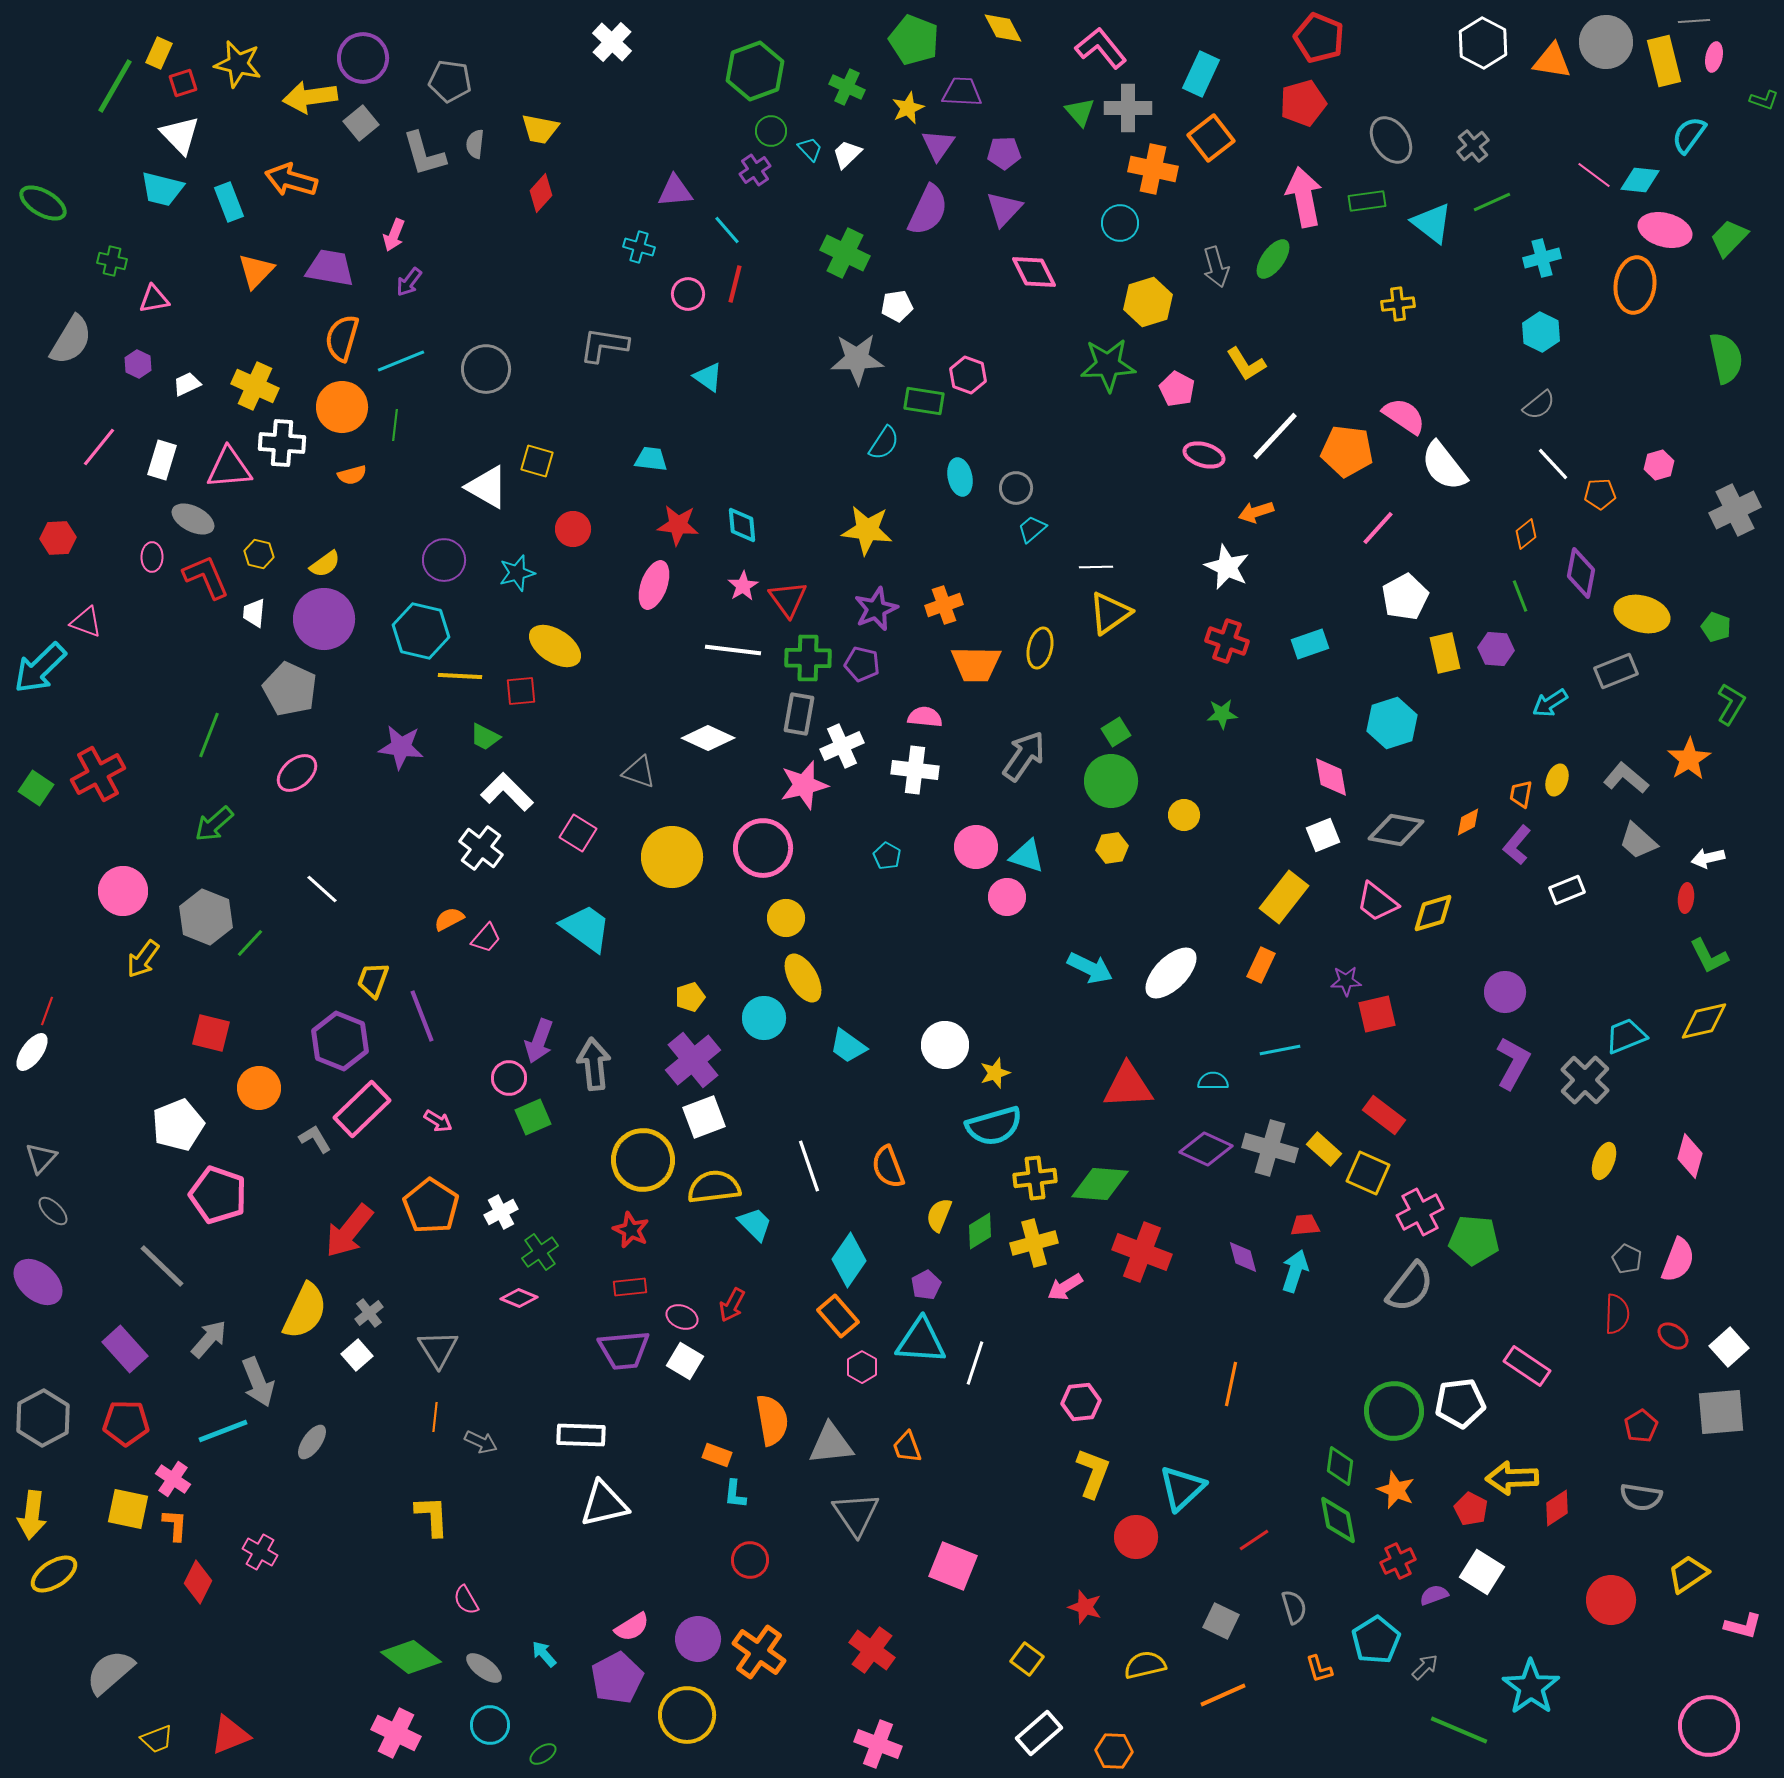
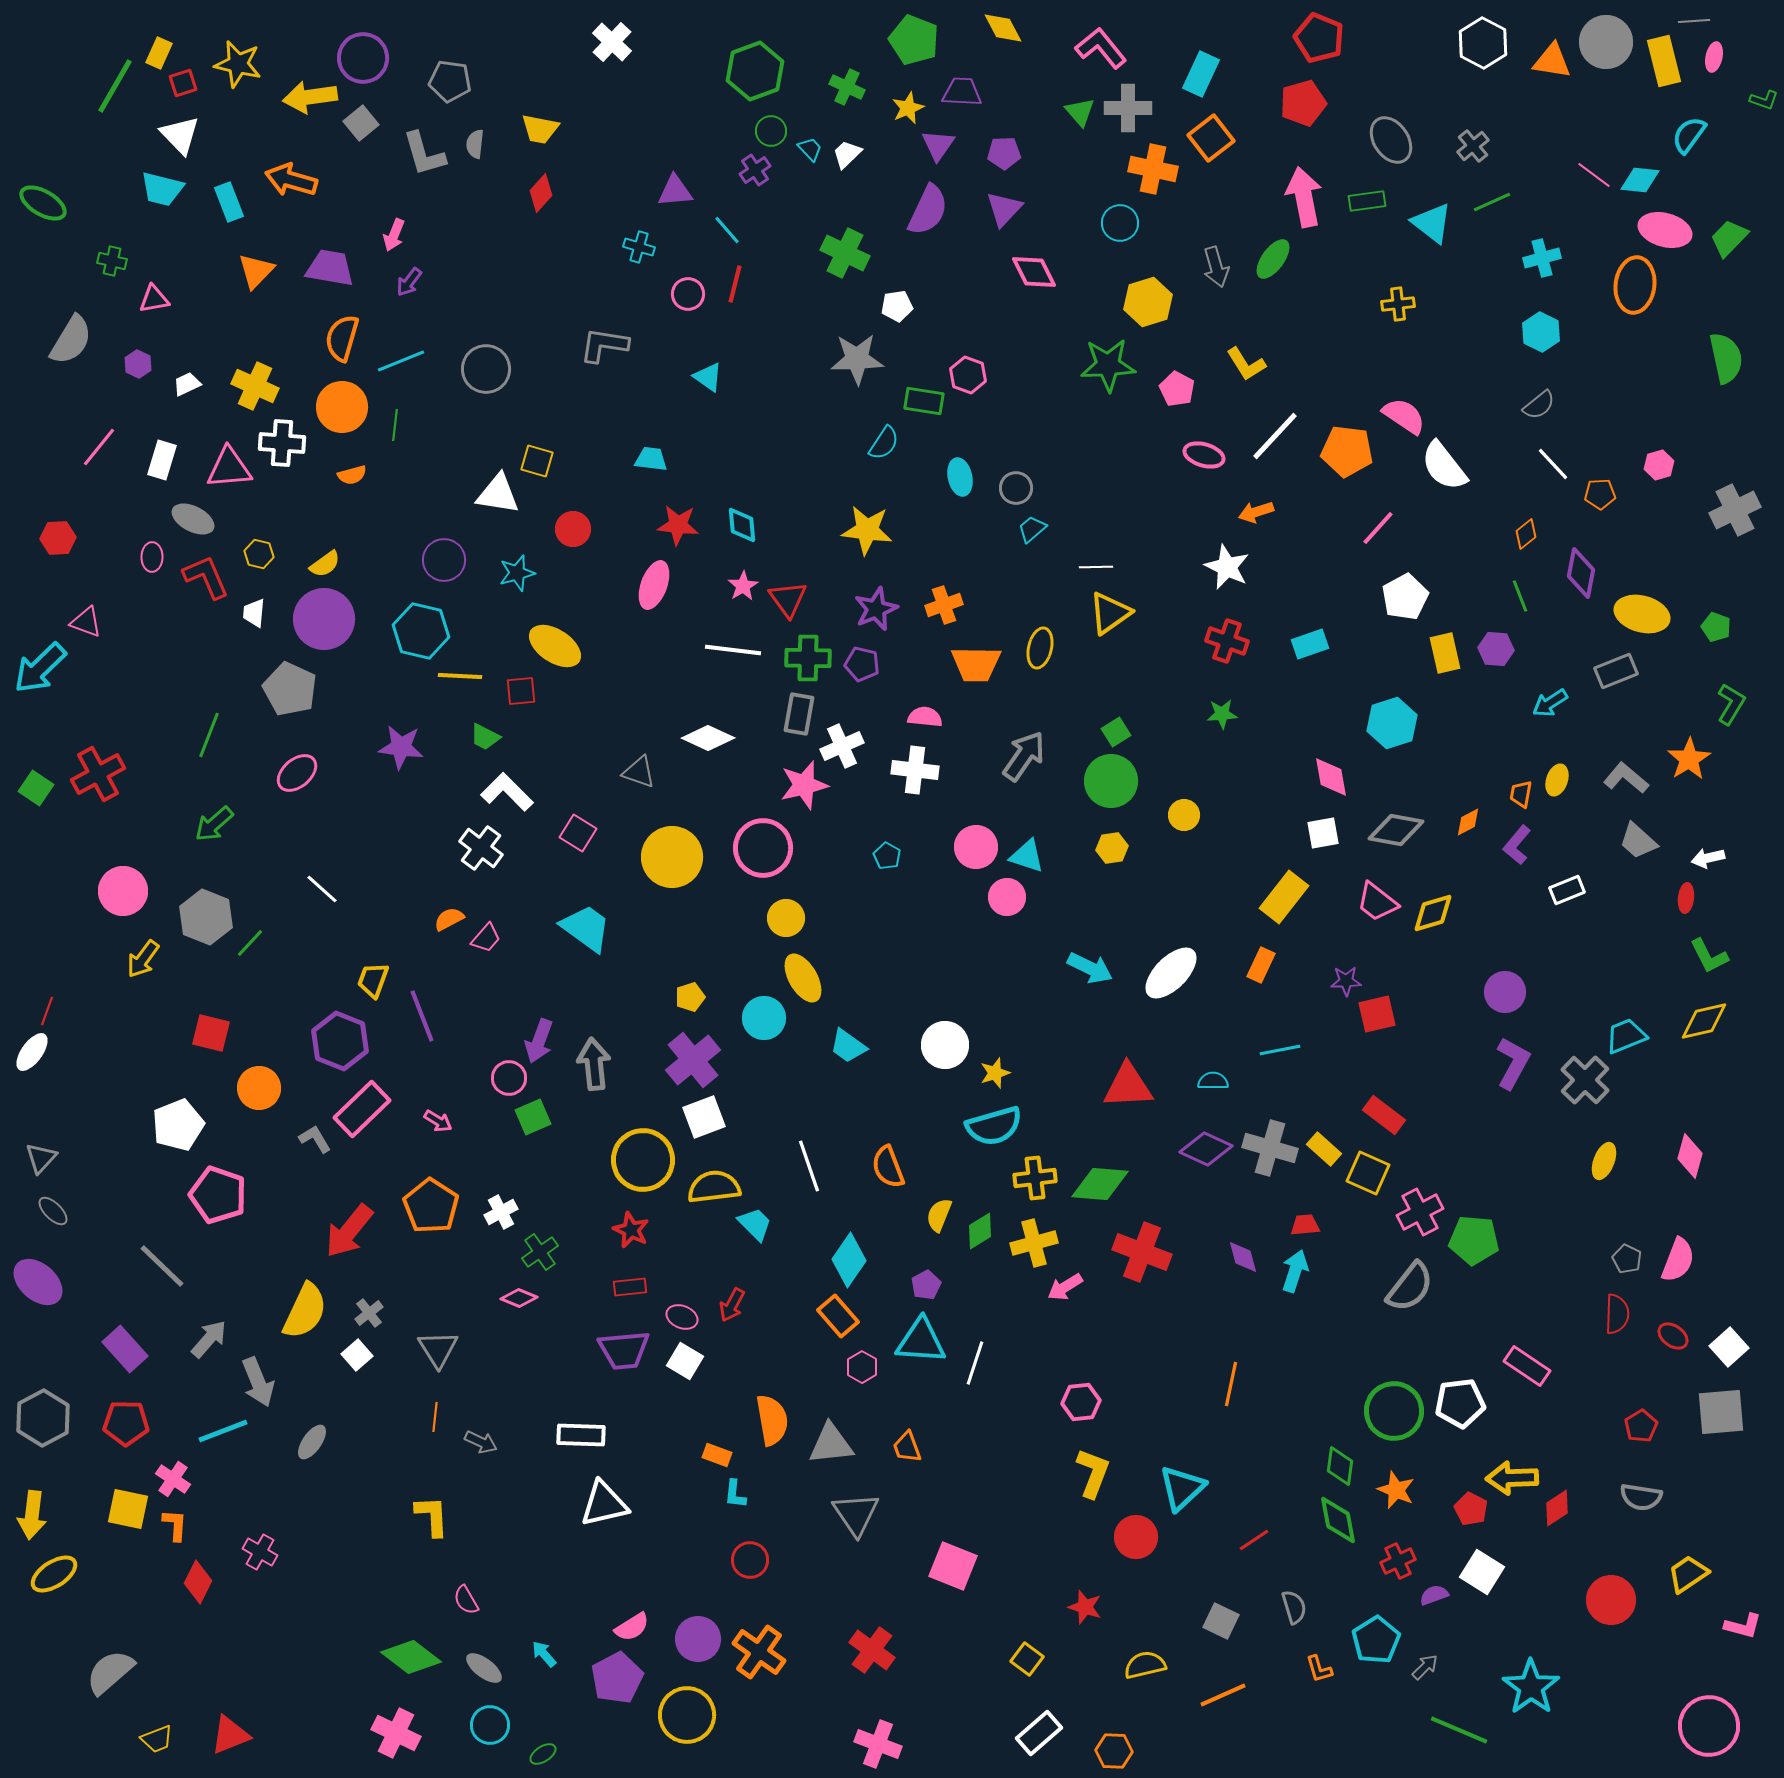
white triangle at (487, 487): moved 11 px right, 7 px down; rotated 21 degrees counterclockwise
white square at (1323, 835): moved 2 px up; rotated 12 degrees clockwise
